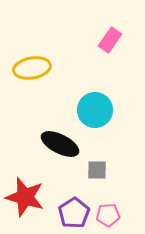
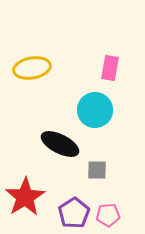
pink rectangle: moved 28 px down; rotated 25 degrees counterclockwise
red star: rotated 24 degrees clockwise
